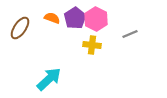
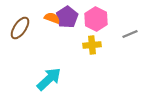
purple pentagon: moved 8 px left, 1 px up
yellow cross: rotated 12 degrees counterclockwise
